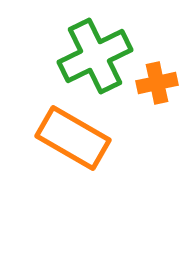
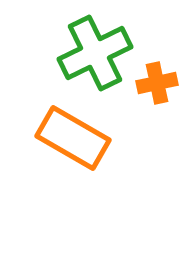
green cross: moved 3 px up
